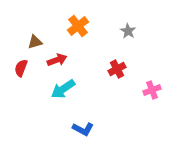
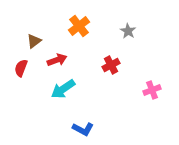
orange cross: moved 1 px right
brown triangle: moved 1 px left, 1 px up; rotated 21 degrees counterclockwise
red cross: moved 6 px left, 4 px up
